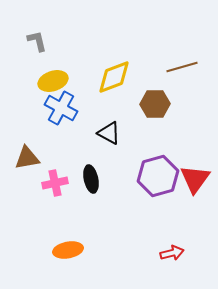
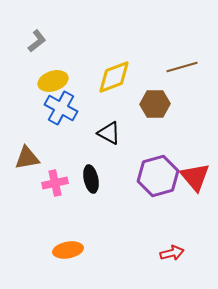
gray L-shape: rotated 65 degrees clockwise
red triangle: moved 2 px up; rotated 16 degrees counterclockwise
